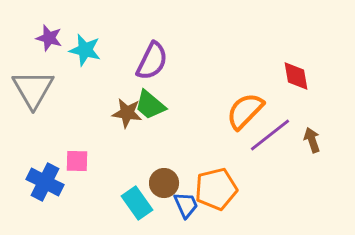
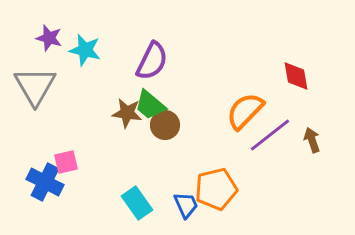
gray triangle: moved 2 px right, 3 px up
pink square: moved 11 px left, 1 px down; rotated 15 degrees counterclockwise
brown circle: moved 1 px right, 58 px up
